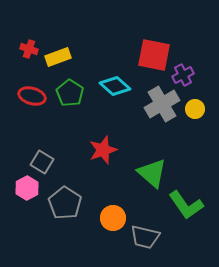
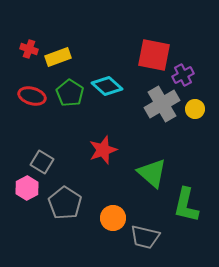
cyan diamond: moved 8 px left
green L-shape: rotated 48 degrees clockwise
